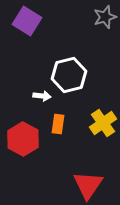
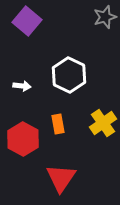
purple square: rotated 8 degrees clockwise
white hexagon: rotated 20 degrees counterclockwise
white arrow: moved 20 px left, 10 px up
orange rectangle: rotated 18 degrees counterclockwise
red triangle: moved 27 px left, 7 px up
